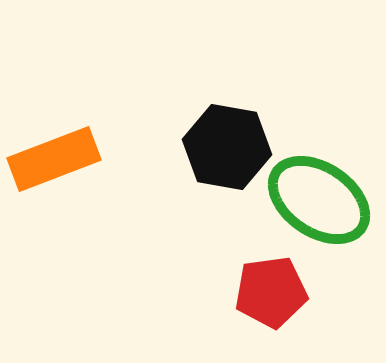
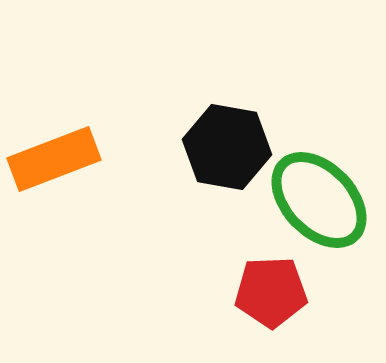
green ellipse: rotated 12 degrees clockwise
red pentagon: rotated 6 degrees clockwise
